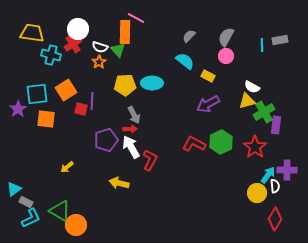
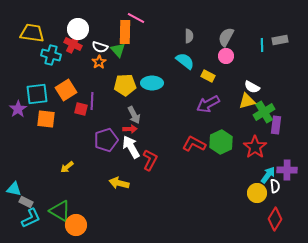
gray semicircle at (189, 36): rotated 136 degrees clockwise
red cross at (73, 44): rotated 30 degrees counterclockwise
cyan triangle at (14, 189): rotated 49 degrees clockwise
